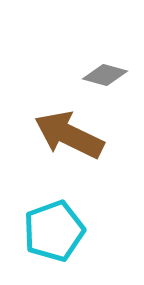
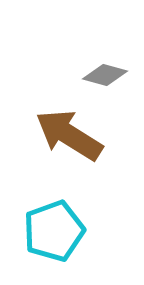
brown arrow: rotated 6 degrees clockwise
